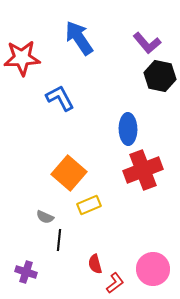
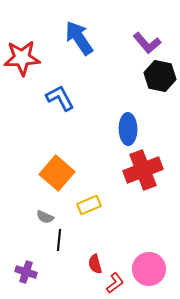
orange square: moved 12 px left
pink circle: moved 4 px left
